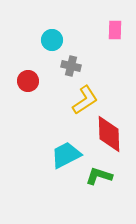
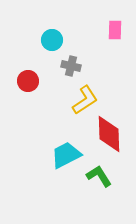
green L-shape: rotated 40 degrees clockwise
